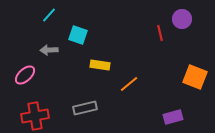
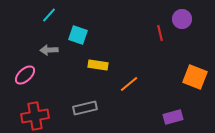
yellow rectangle: moved 2 px left
